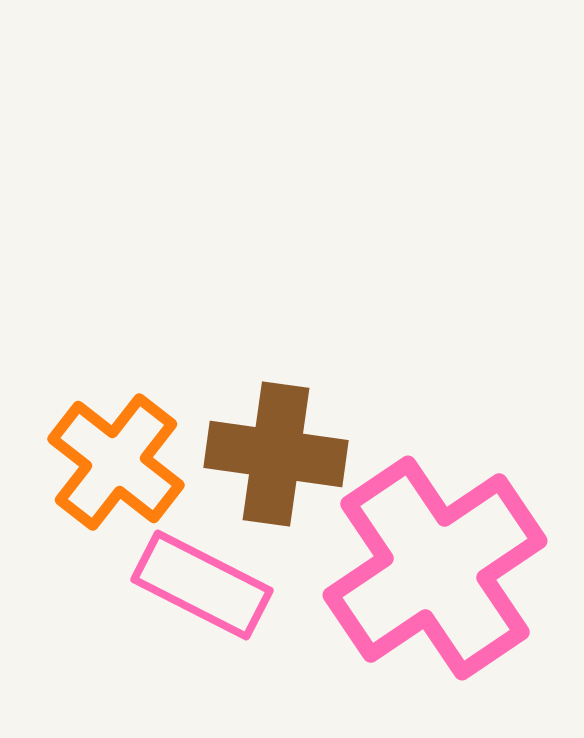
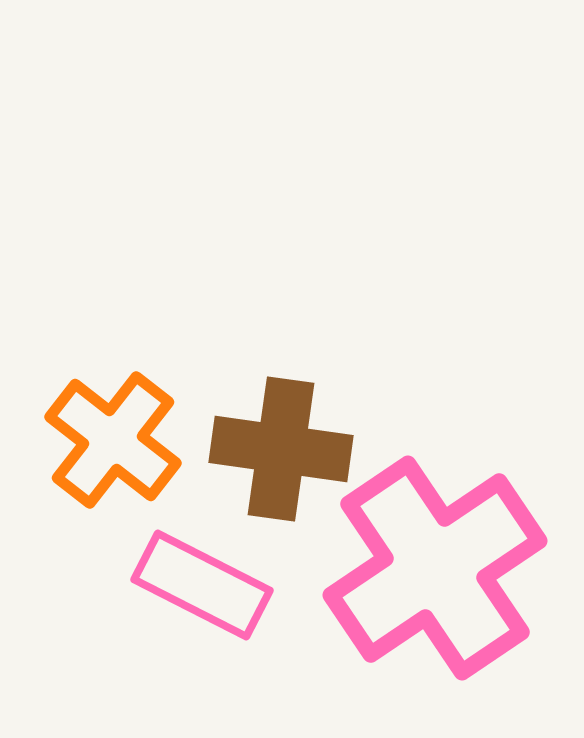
brown cross: moved 5 px right, 5 px up
orange cross: moved 3 px left, 22 px up
